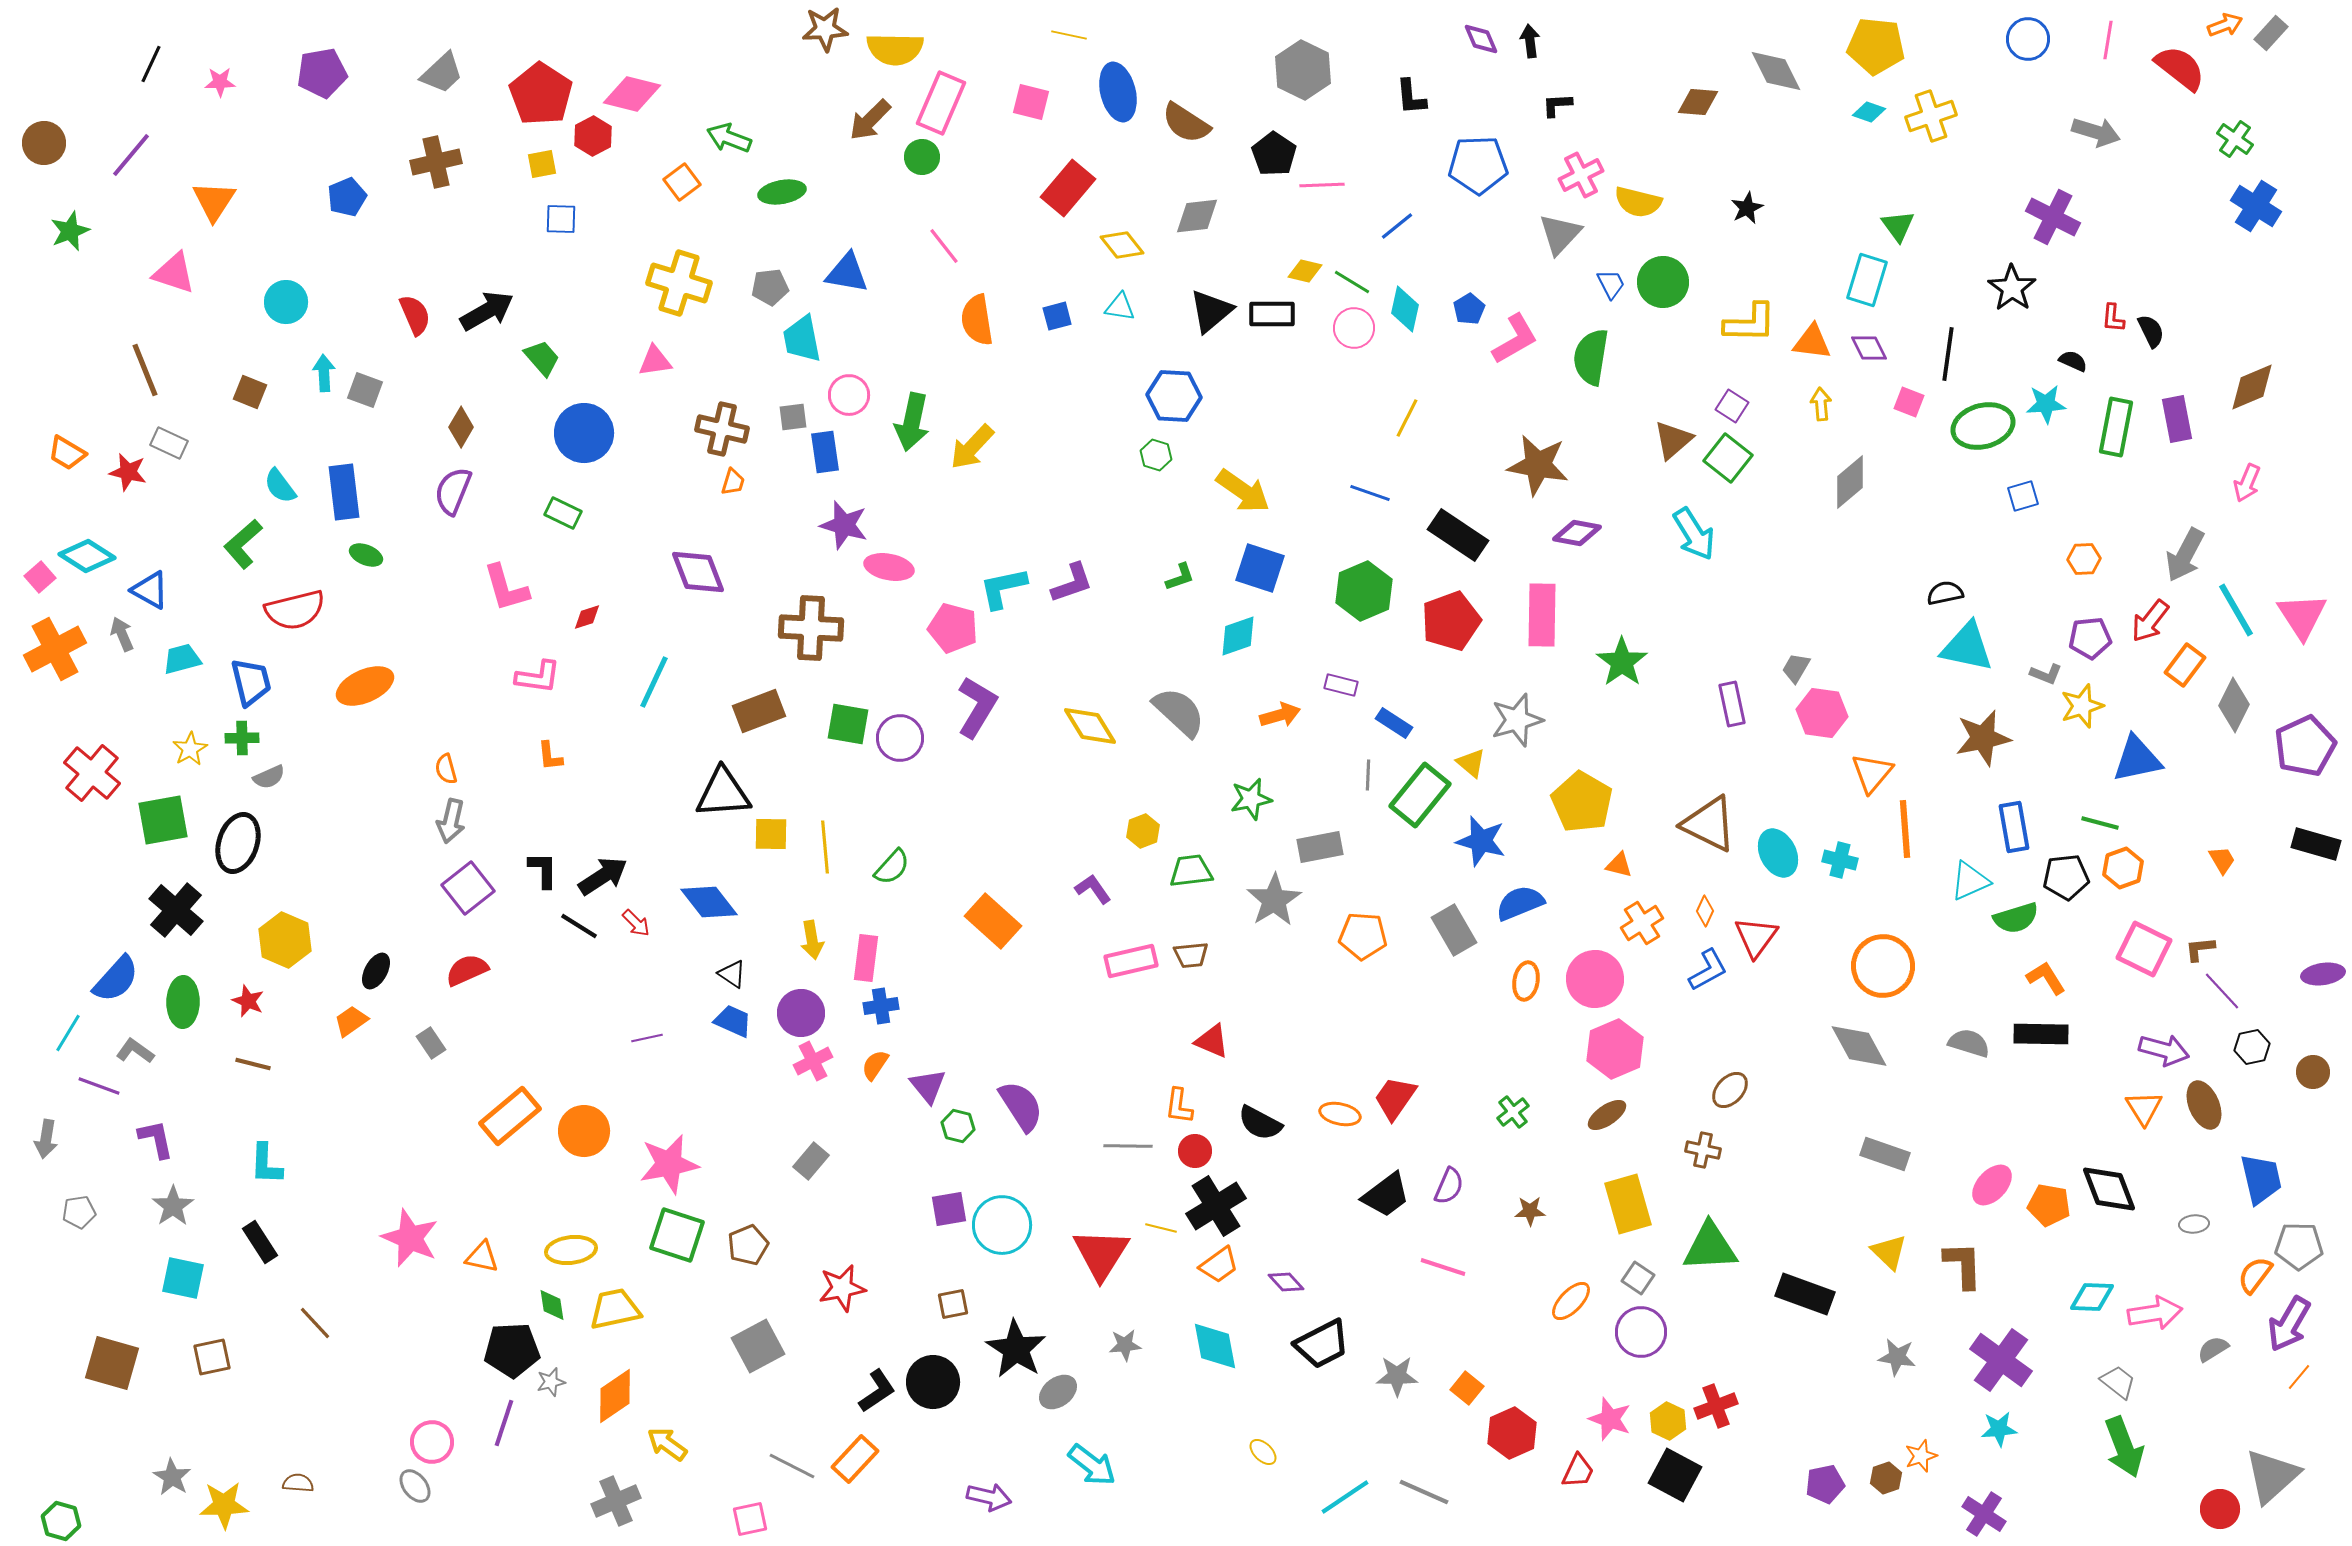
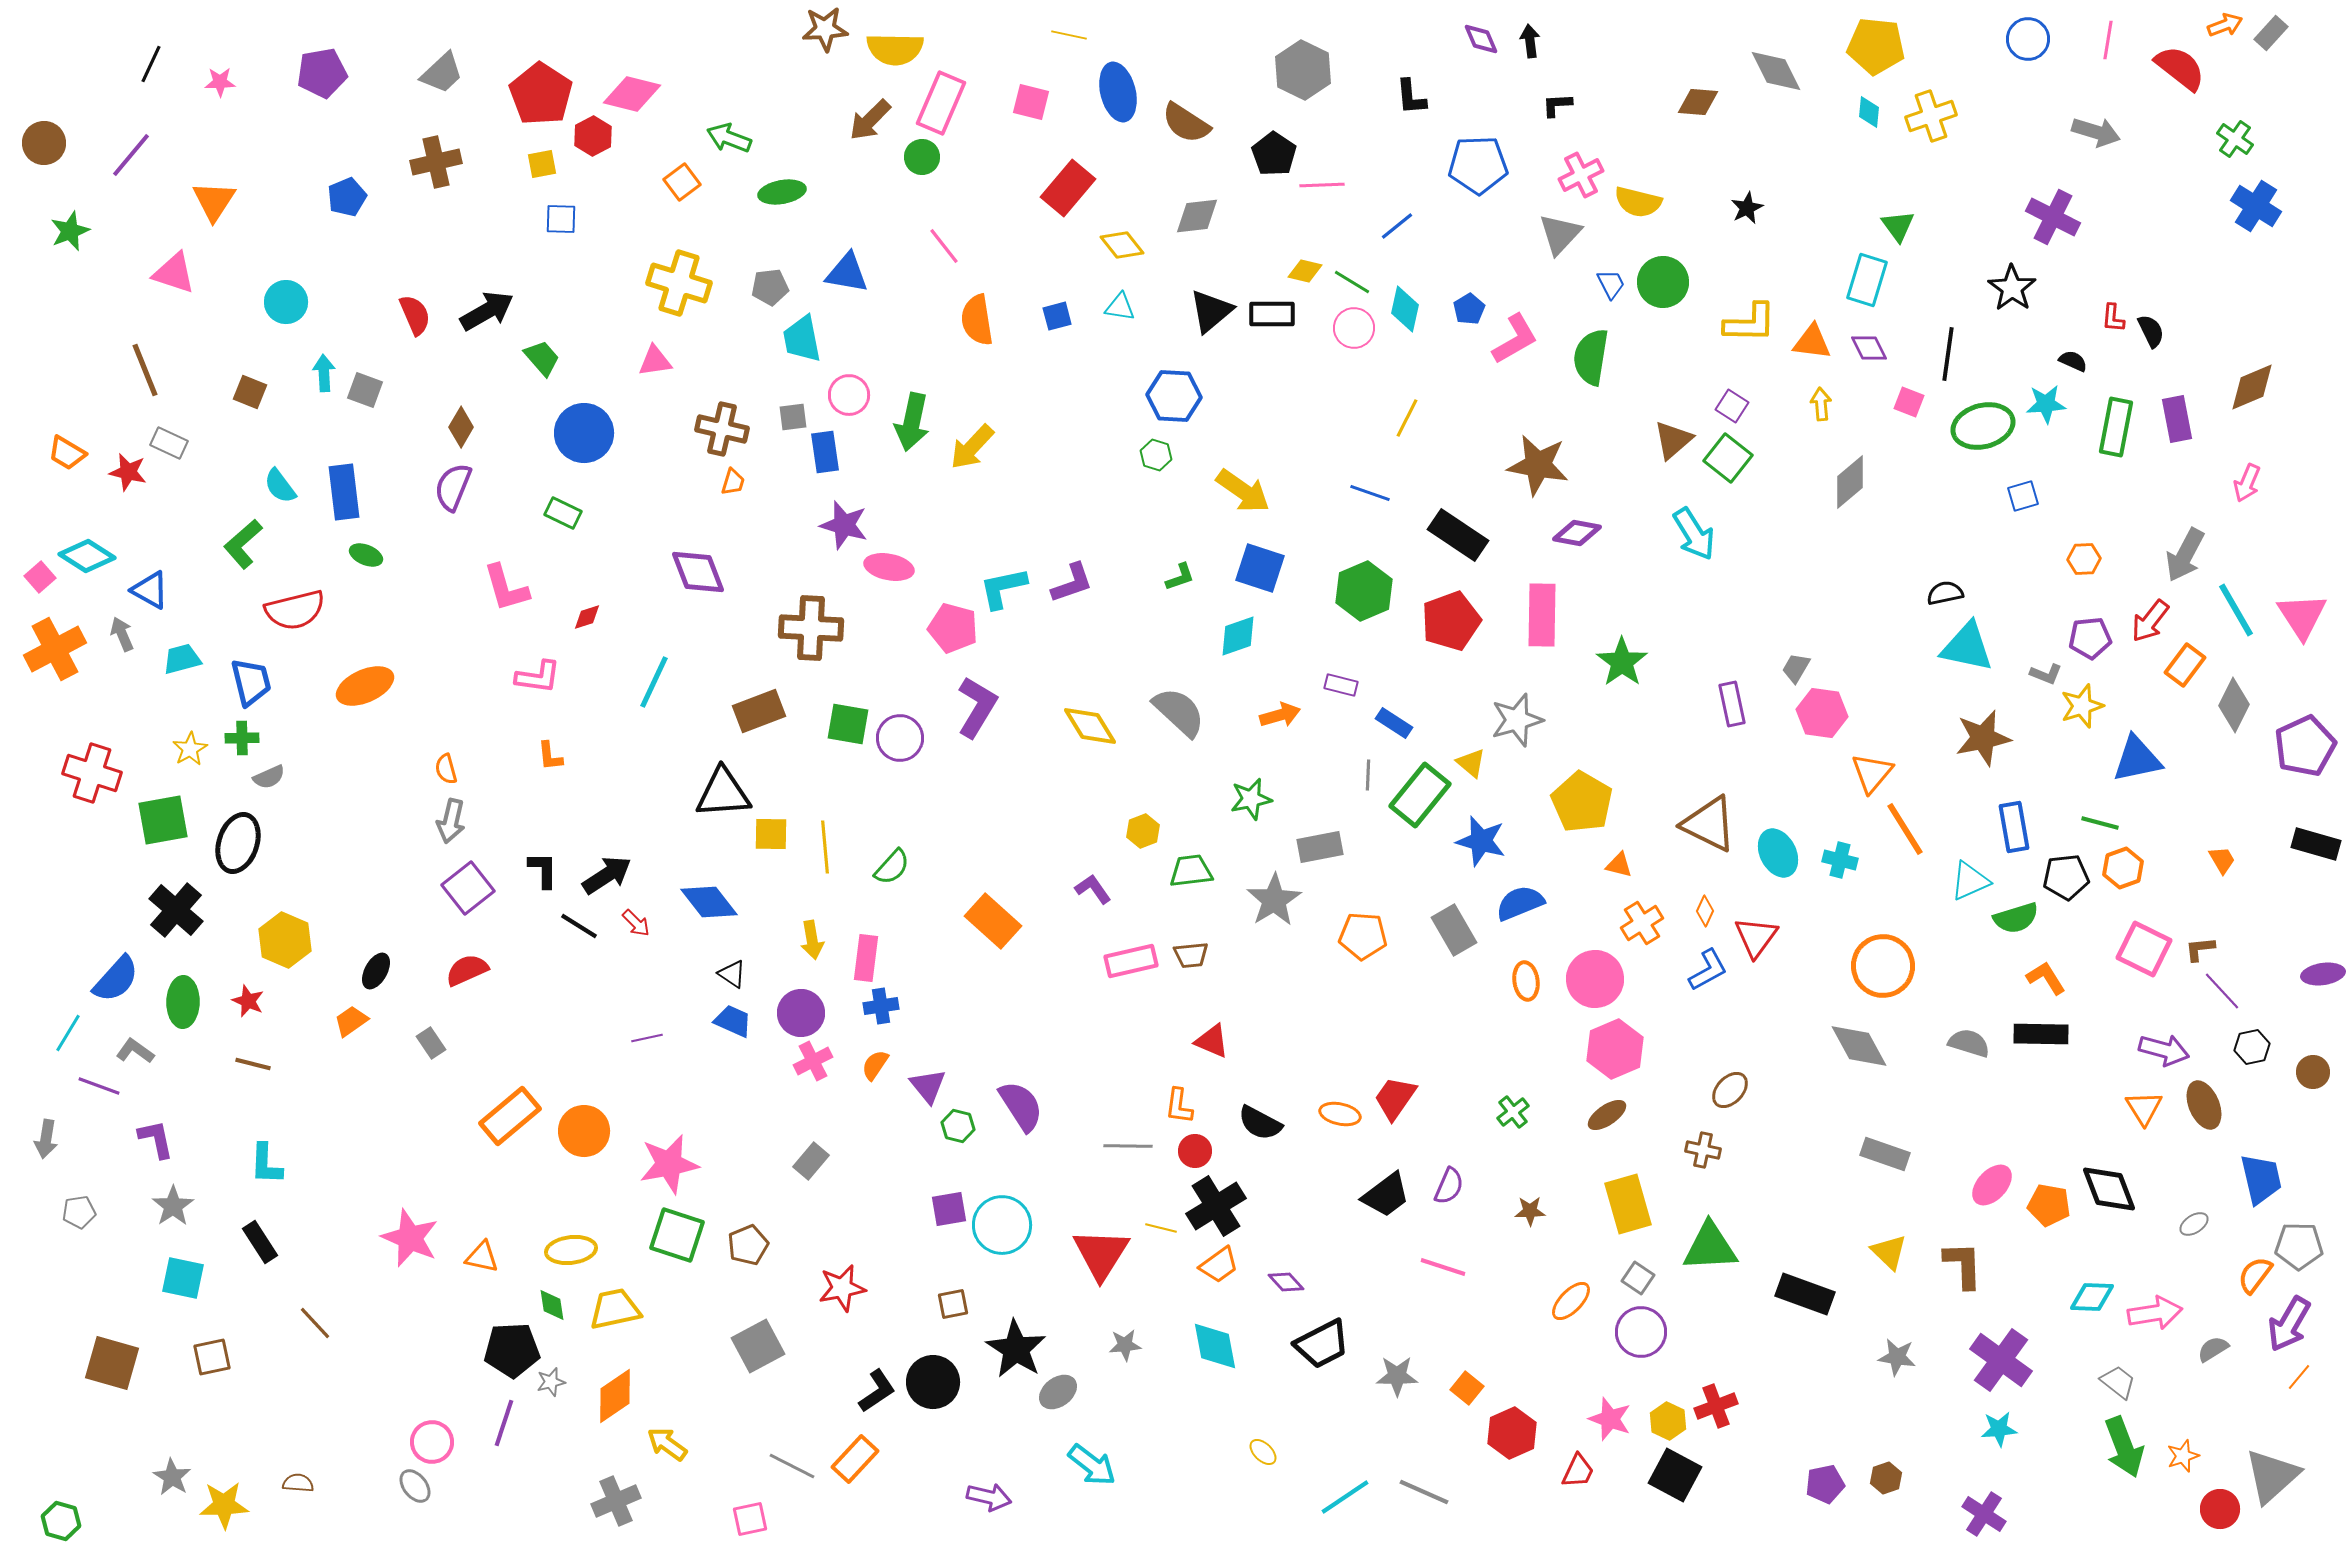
cyan diamond at (1869, 112): rotated 76 degrees clockwise
purple semicircle at (453, 491): moved 4 px up
red cross at (92, 773): rotated 22 degrees counterclockwise
orange line at (1905, 829): rotated 28 degrees counterclockwise
black arrow at (603, 876): moved 4 px right, 1 px up
orange ellipse at (1526, 981): rotated 18 degrees counterclockwise
gray ellipse at (2194, 1224): rotated 28 degrees counterclockwise
orange star at (1921, 1456): moved 262 px right
